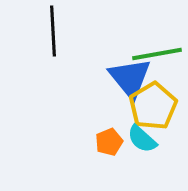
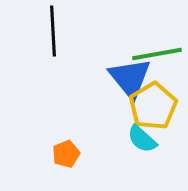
orange pentagon: moved 43 px left, 12 px down
